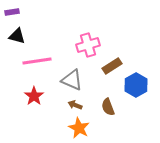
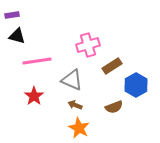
purple rectangle: moved 3 px down
brown semicircle: moved 6 px right; rotated 90 degrees counterclockwise
